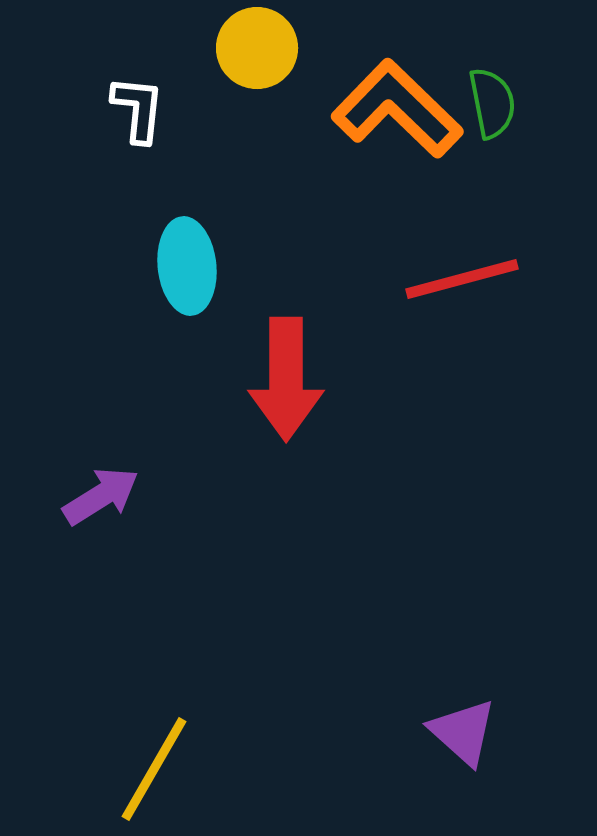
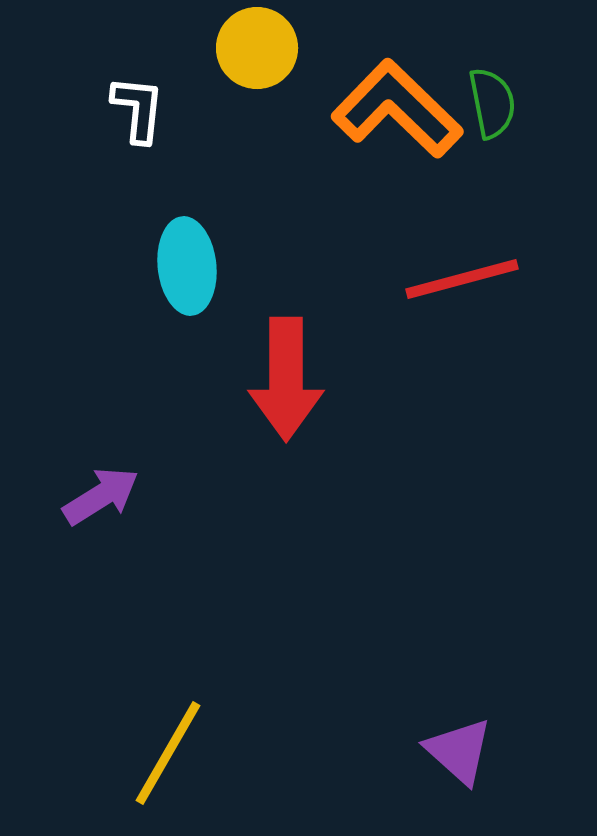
purple triangle: moved 4 px left, 19 px down
yellow line: moved 14 px right, 16 px up
